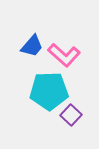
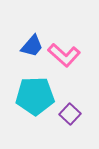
cyan pentagon: moved 14 px left, 5 px down
purple square: moved 1 px left, 1 px up
